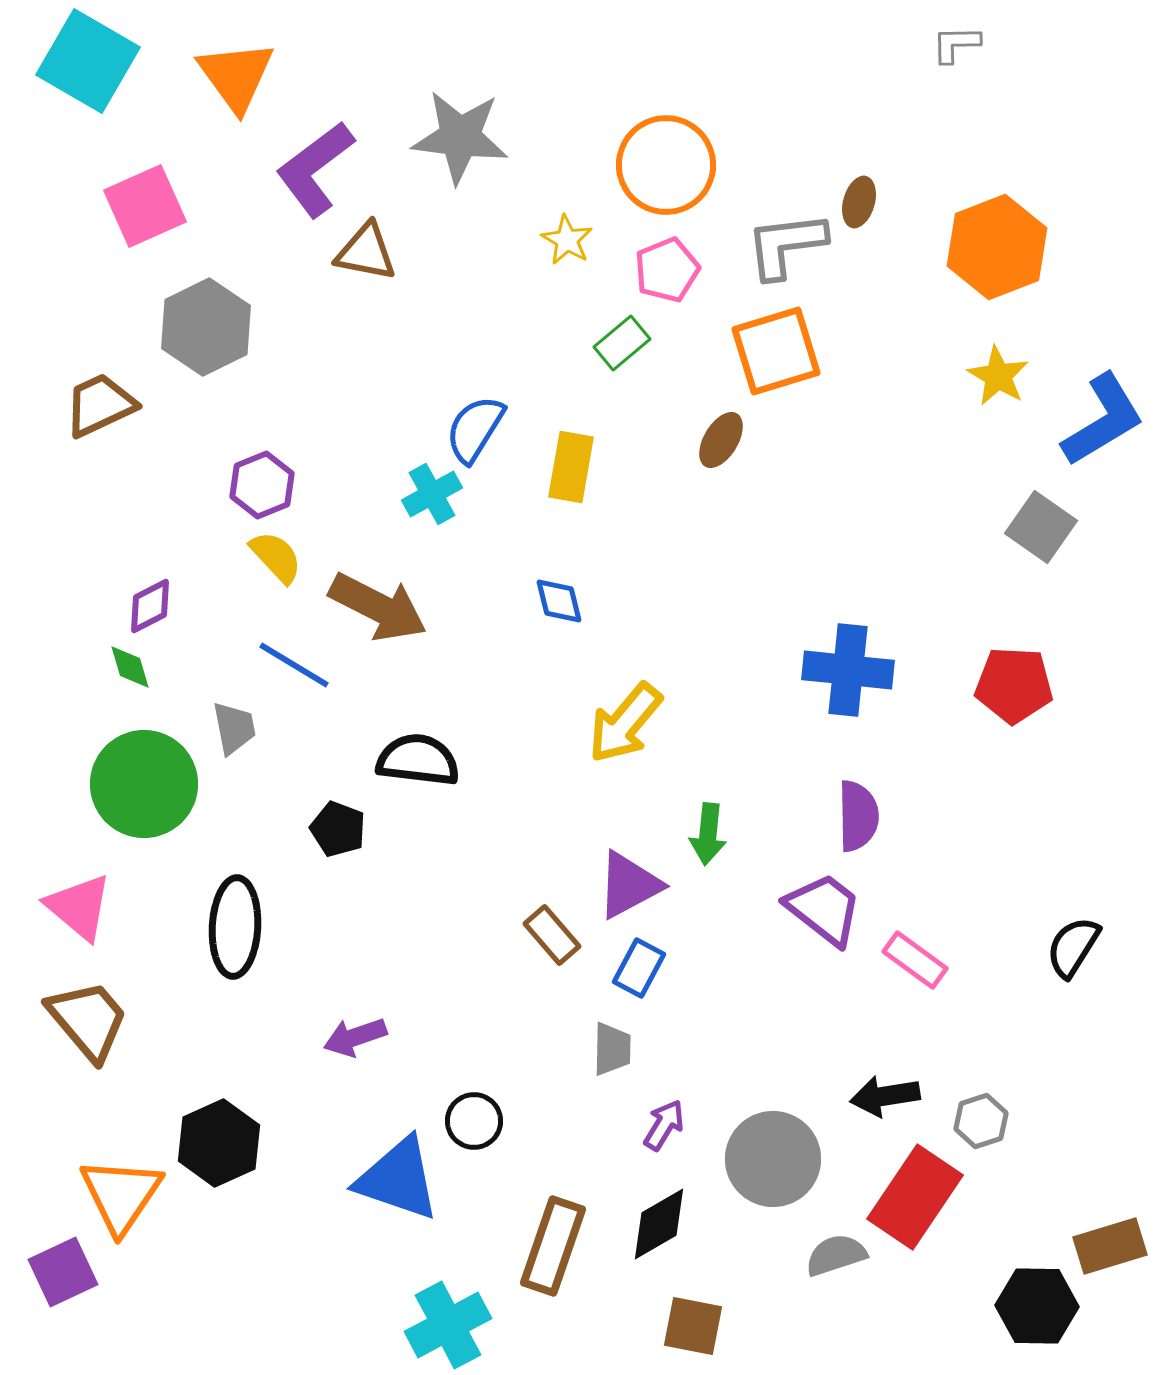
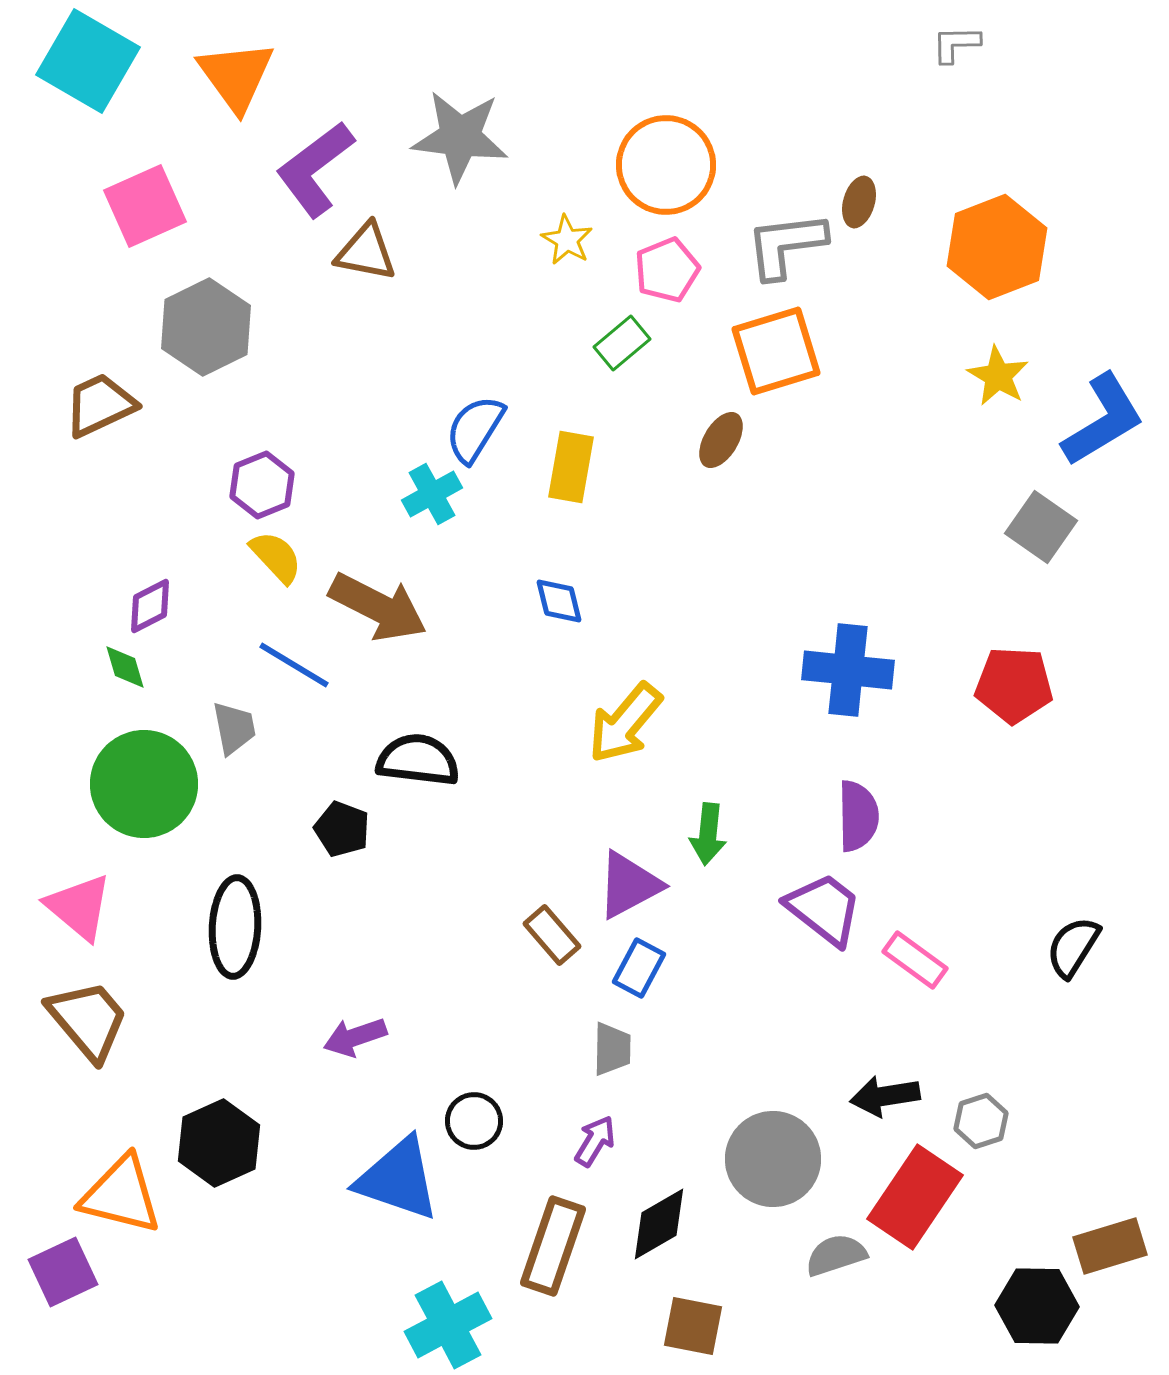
green diamond at (130, 667): moved 5 px left
black pentagon at (338, 829): moved 4 px right
purple arrow at (664, 1125): moved 69 px left, 16 px down
orange triangle at (121, 1195): rotated 50 degrees counterclockwise
